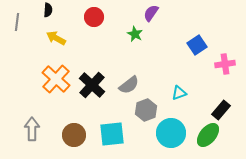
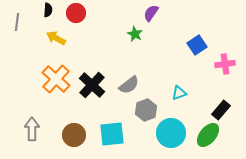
red circle: moved 18 px left, 4 px up
